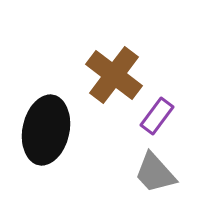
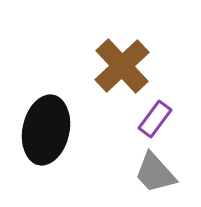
brown cross: moved 8 px right, 9 px up; rotated 10 degrees clockwise
purple rectangle: moved 2 px left, 3 px down
